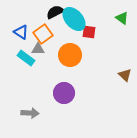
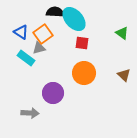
black semicircle: rotated 30 degrees clockwise
green triangle: moved 15 px down
red square: moved 7 px left, 11 px down
gray triangle: moved 1 px right, 1 px up; rotated 16 degrees counterclockwise
orange circle: moved 14 px right, 18 px down
brown triangle: moved 1 px left
purple circle: moved 11 px left
